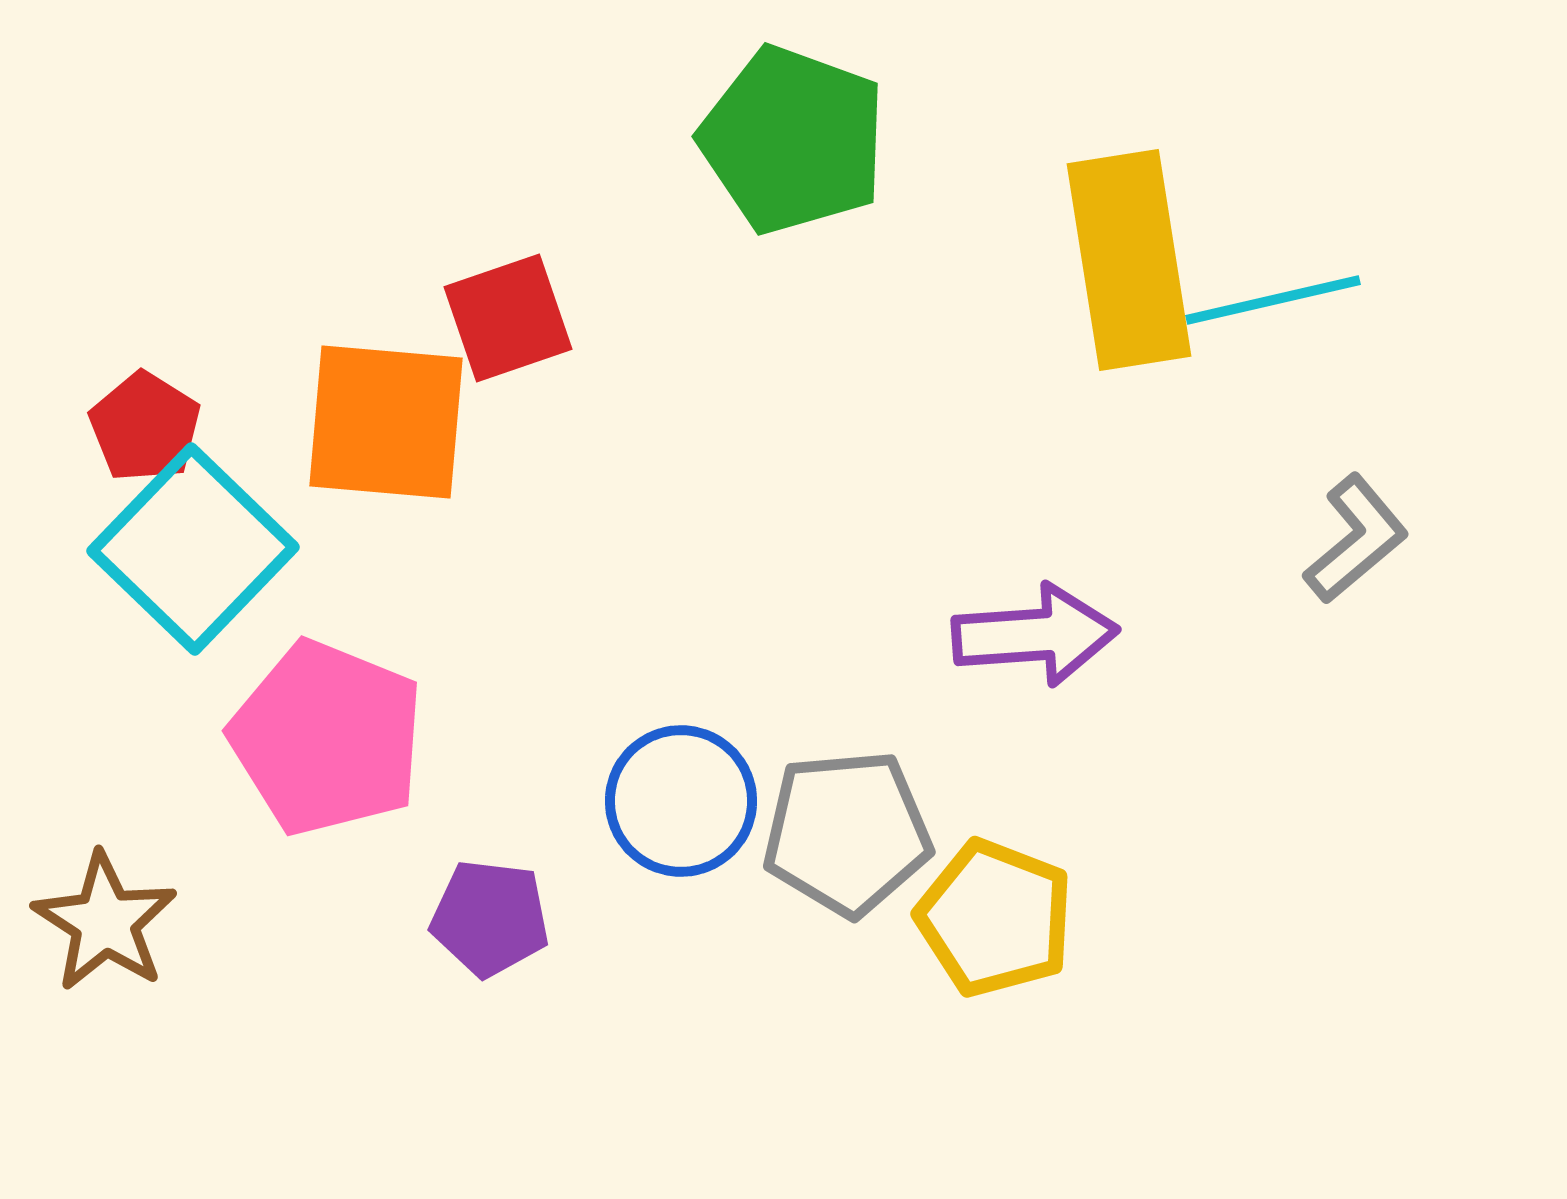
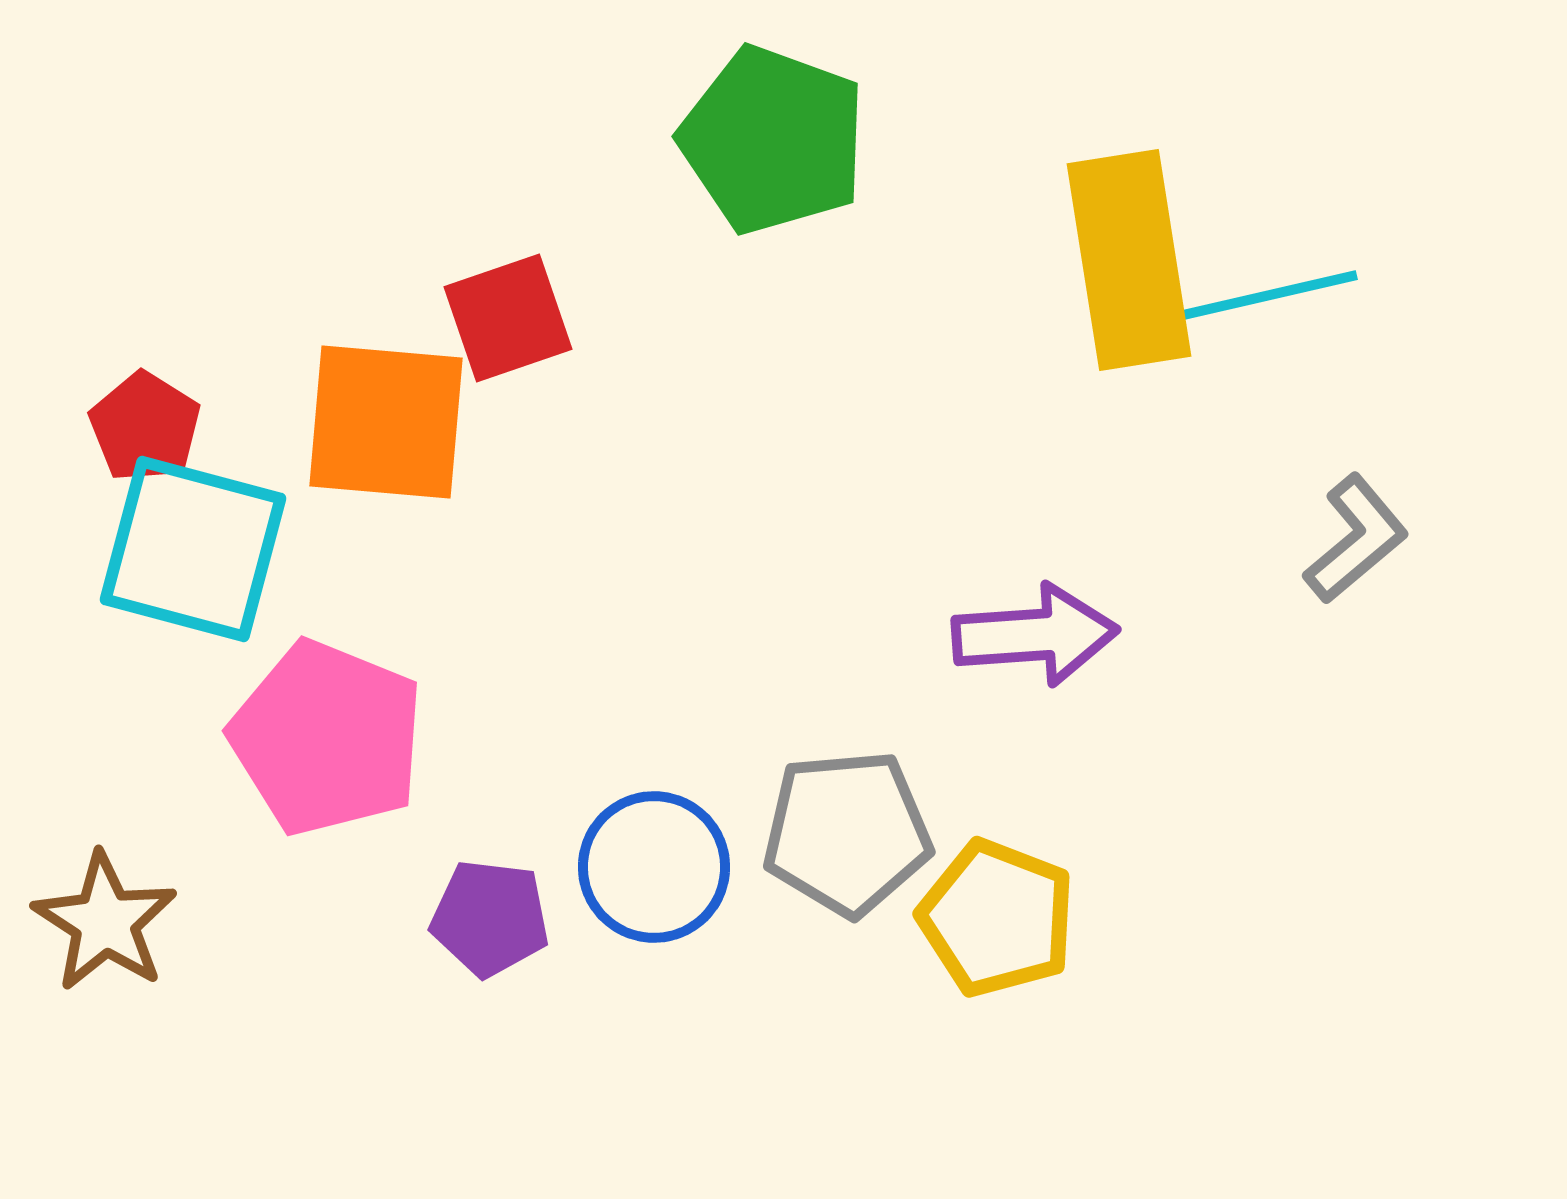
green pentagon: moved 20 px left
cyan line: moved 3 px left, 5 px up
cyan square: rotated 29 degrees counterclockwise
blue circle: moved 27 px left, 66 px down
yellow pentagon: moved 2 px right
